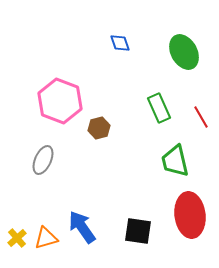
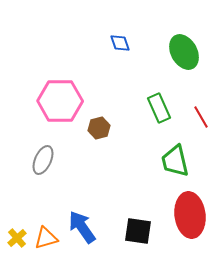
pink hexagon: rotated 21 degrees counterclockwise
